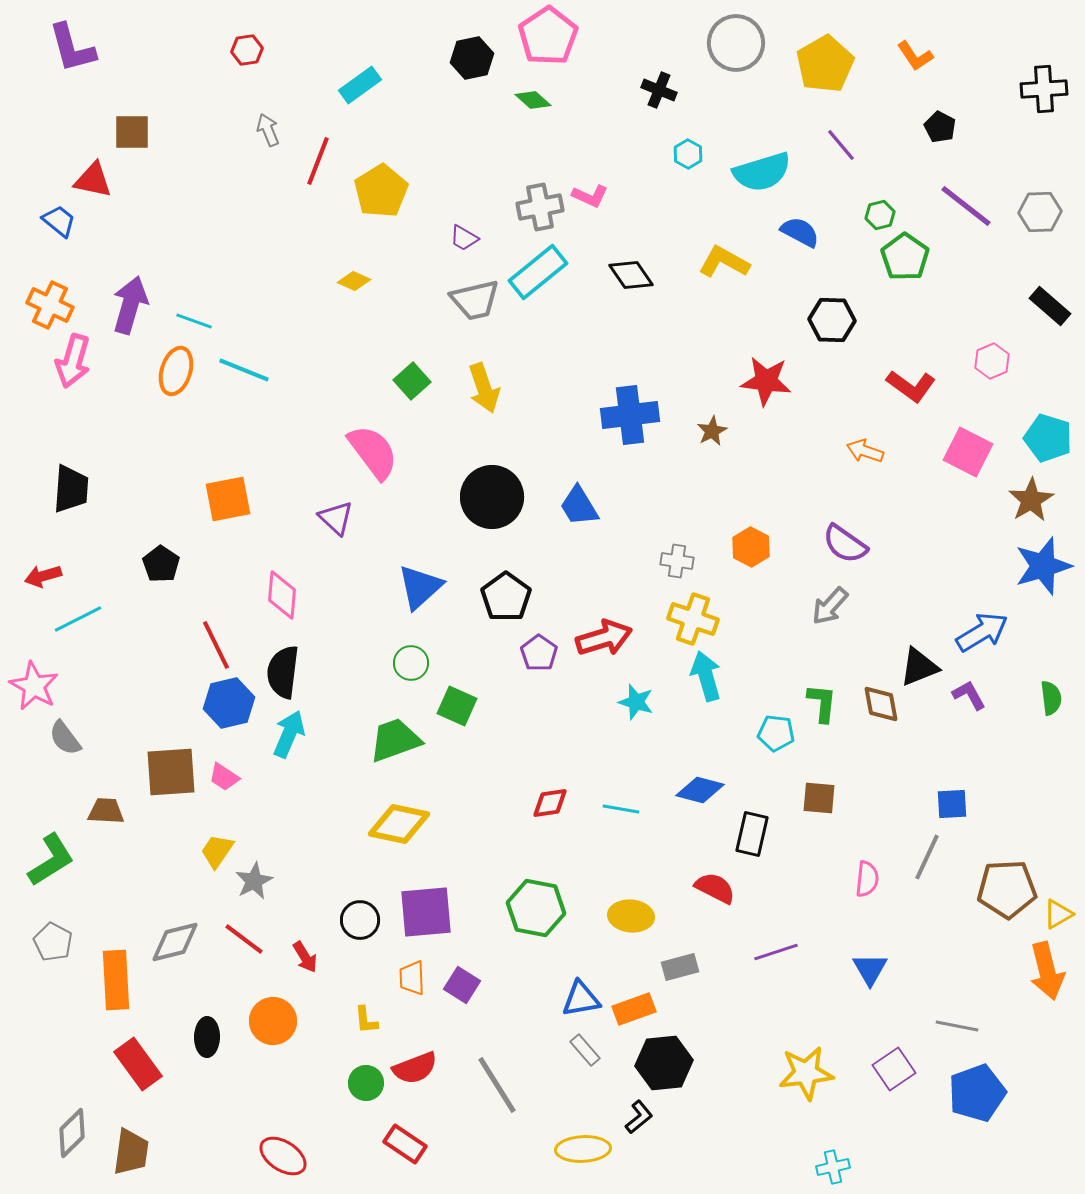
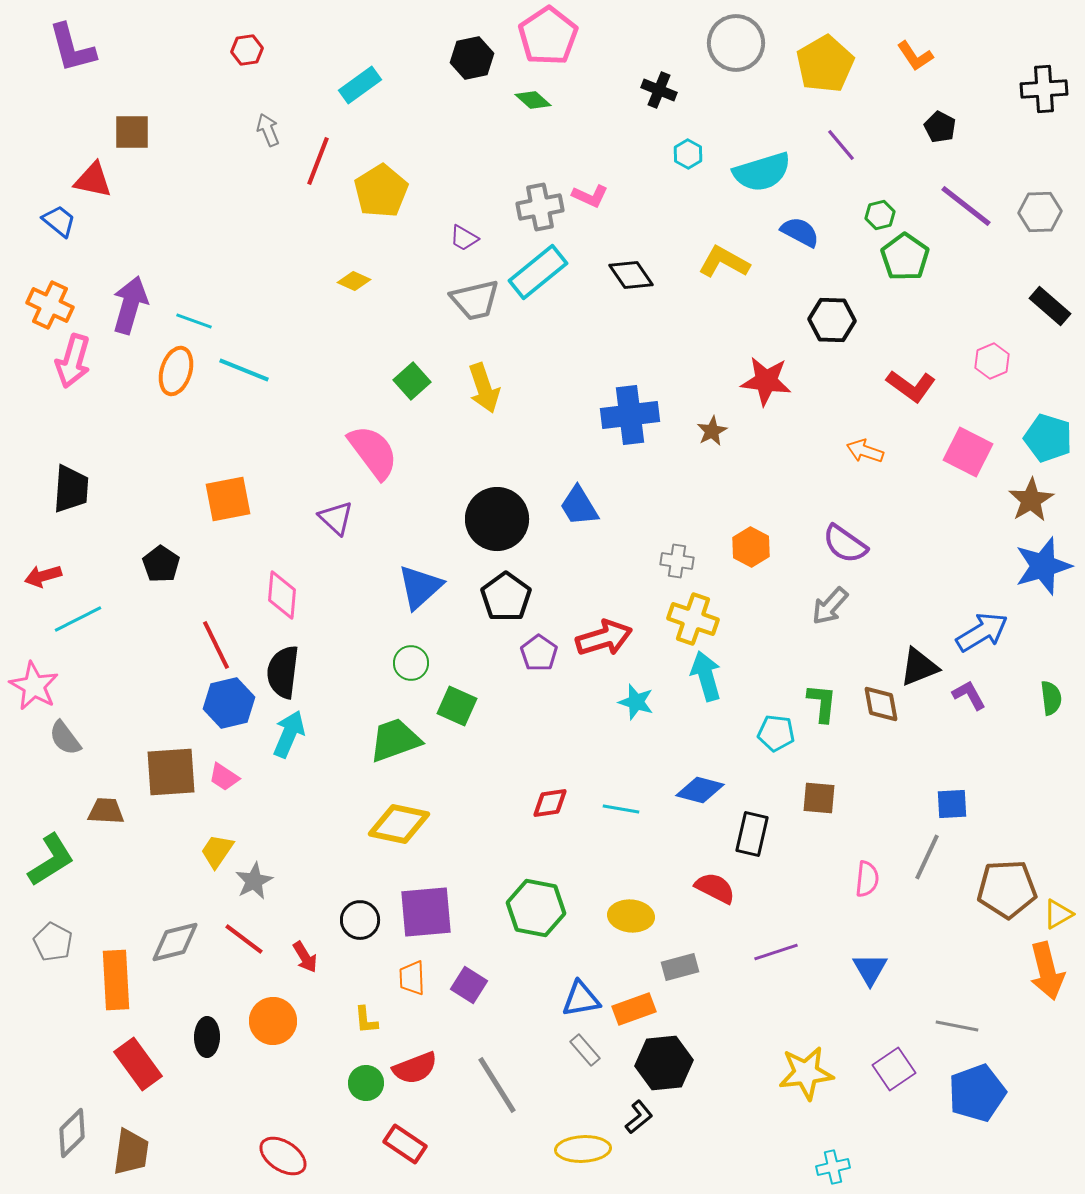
black circle at (492, 497): moved 5 px right, 22 px down
purple square at (462, 985): moved 7 px right
